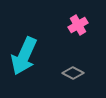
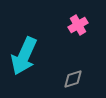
gray diamond: moved 6 px down; rotated 45 degrees counterclockwise
